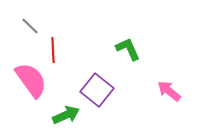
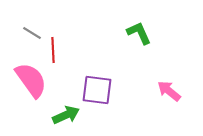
gray line: moved 2 px right, 7 px down; rotated 12 degrees counterclockwise
green L-shape: moved 11 px right, 16 px up
purple square: rotated 32 degrees counterclockwise
